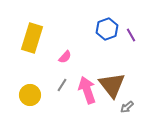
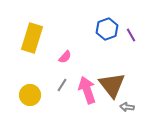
gray arrow: rotated 48 degrees clockwise
